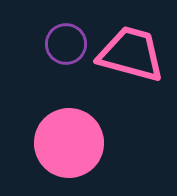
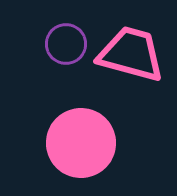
pink circle: moved 12 px right
